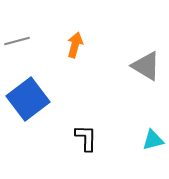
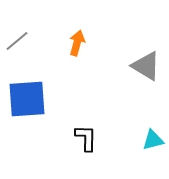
gray line: rotated 25 degrees counterclockwise
orange arrow: moved 2 px right, 2 px up
blue square: moved 1 px left; rotated 33 degrees clockwise
